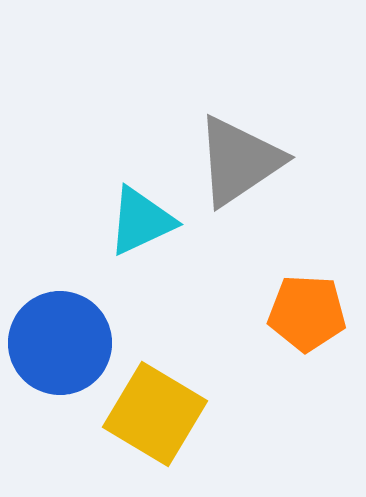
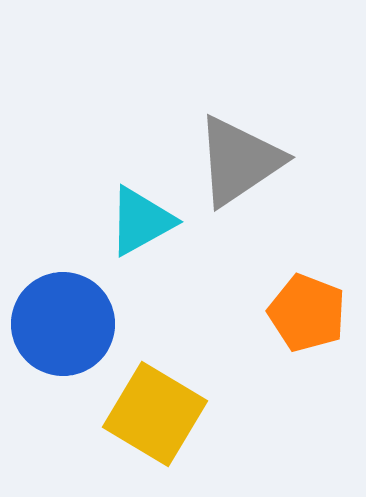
cyan triangle: rotated 4 degrees counterclockwise
orange pentagon: rotated 18 degrees clockwise
blue circle: moved 3 px right, 19 px up
